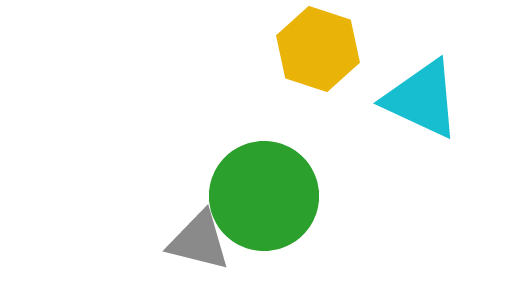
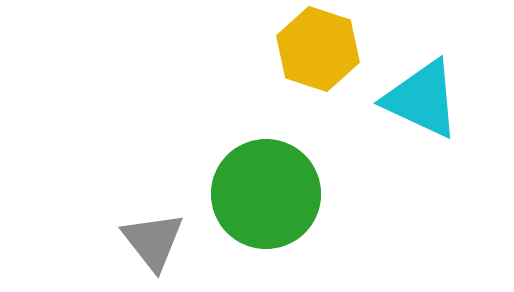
green circle: moved 2 px right, 2 px up
gray triangle: moved 46 px left; rotated 38 degrees clockwise
